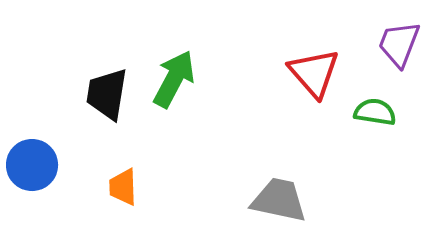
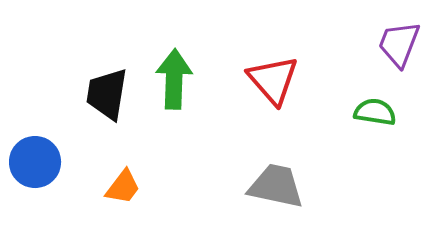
red triangle: moved 41 px left, 7 px down
green arrow: rotated 26 degrees counterclockwise
blue circle: moved 3 px right, 3 px up
orange trapezoid: rotated 141 degrees counterclockwise
gray trapezoid: moved 3 px left, 14 px up
